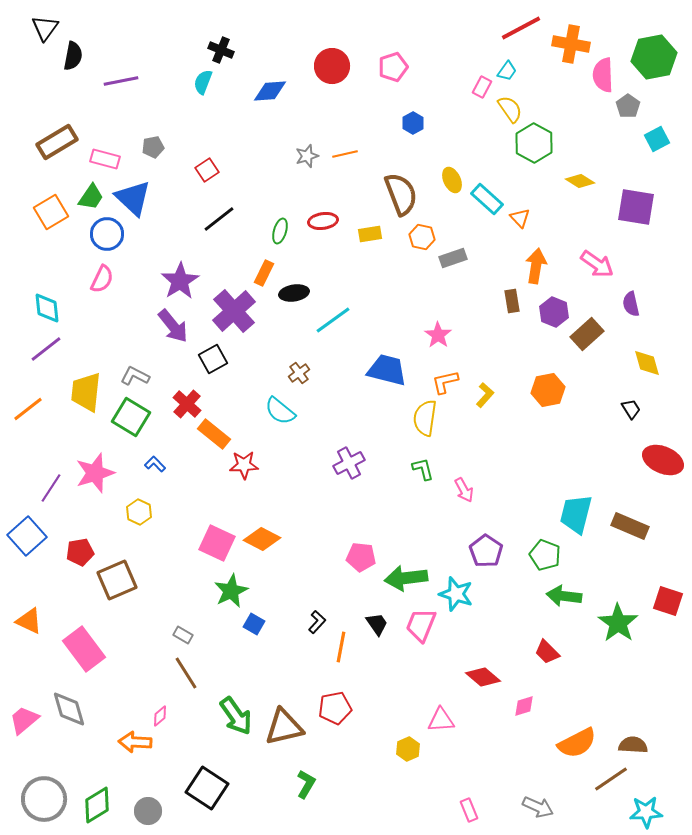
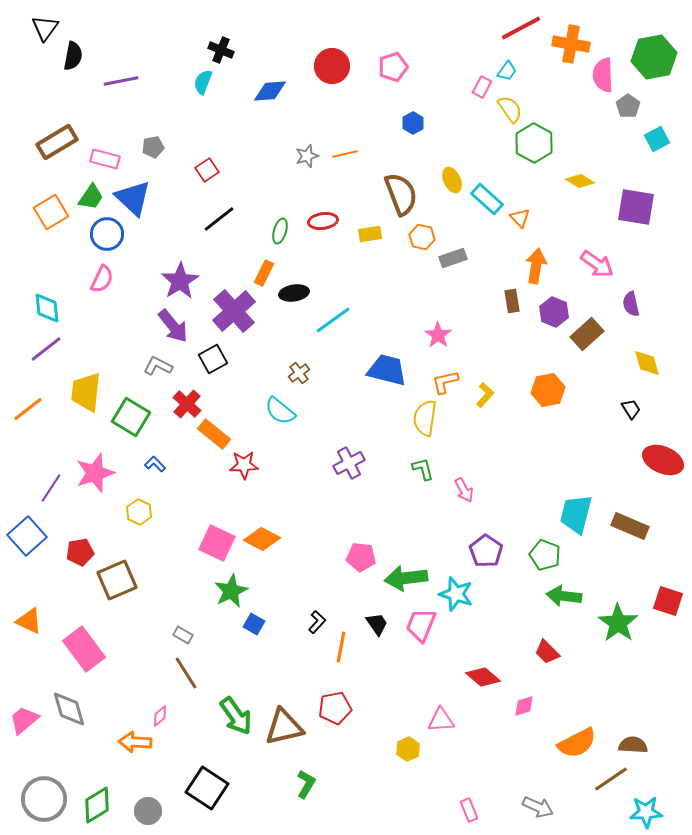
gray L-shape at (135, 376): moved 23 px right, 10 px up
